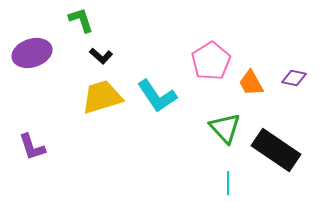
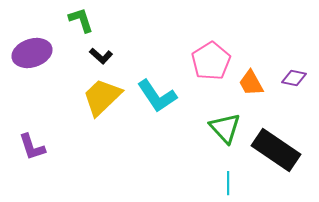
yellow trapezoid: rotated 27 degrees counterclockwise
